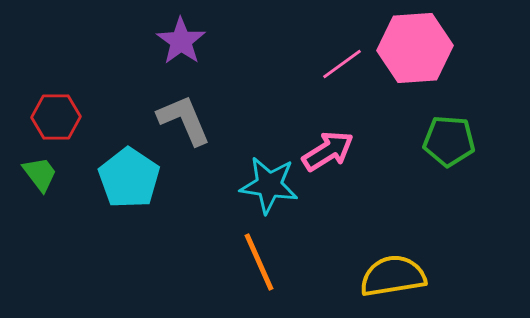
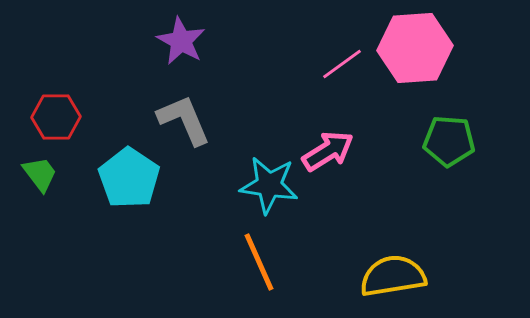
purple star: rotated 6 degrees counterclockwise
